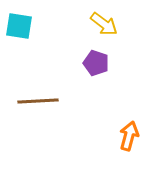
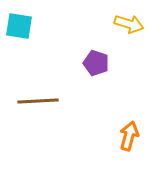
yellow arrow: moved 25 px right; rotated 20 degrees counterclockwise
